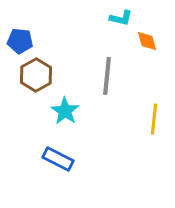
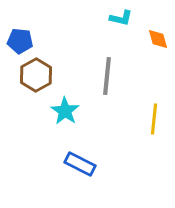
orange diamond: moved 11 px right, 2 px up
blue rectangle: moved 22 px right, 5 px down
